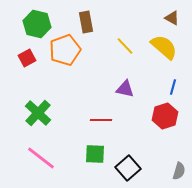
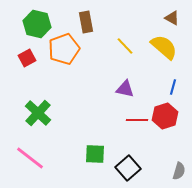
orange pentagon: moved 1 px left, 1 px up
red line: moved 36 px right
pink line: moved 11 px left
